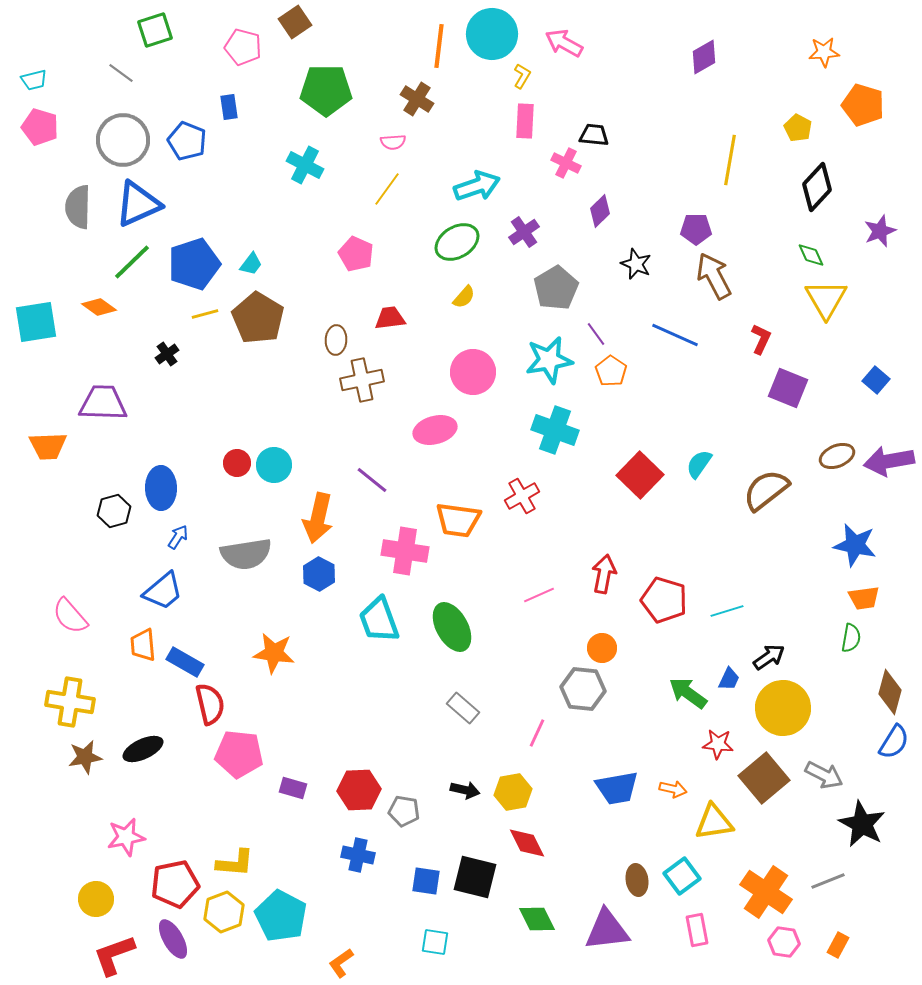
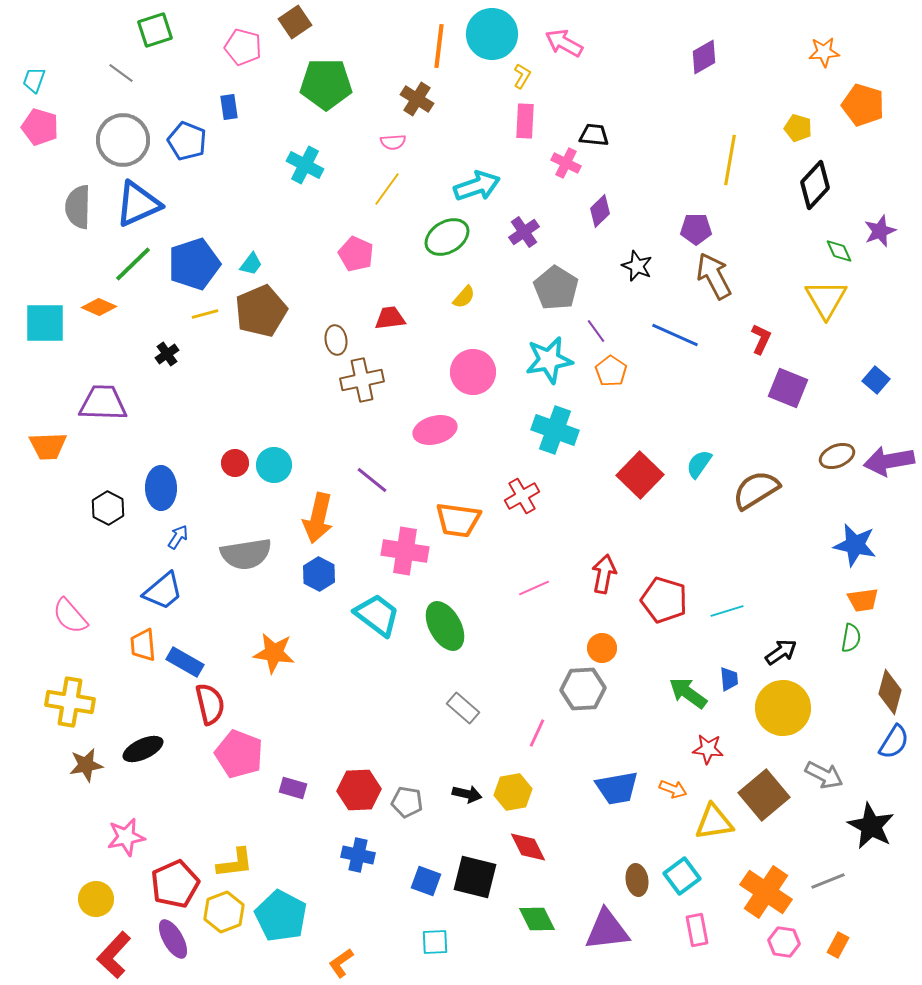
cyan trapezoid at (34, 80): rotated 124 degrees clockwise
green pentagon at (326, 90): moved 6 px up
yellow pentagon at (798, 128): rotated 12 degrees counterclockwise
black diamond at (817, 187): moved 2 px left, 2 px up
green ellipse at (457, 242): moved 10 px left, 5 px up
green diamond at (811, 255): moved 28 px right, 4 px up
green line at (132, 262): moved 1 px right, 2 px down
black star at (636, 264): moved 1 px right, 2 px down
gray pentagon at (556, 288): rotated 9 degrees counterclockwise
orange diamond at (99, 307): rotated 12 degrees counterclockwise
brown pentagon at (258, 318): moved 3 px right, 7 px up; rotated 18 degrees clockwise
cyan square at (36, 322): moved 9 px right, 1 px down; rotated 9 degrees clockwise
purple line at (596, 334): moved 3 px up
brown ellipse at (336, 340): rotated 12 degrees counterclockwise
red circle at (237, 463): moved 2 px left
brown semicircle at (766, 490): moved 10 px left; rotated 6 degrees clockwise
black hexagon at (114, 511): moved 6 px left, 3 px up; rotated 16 degrees counterclockwise
pink line at (539, 595): moved 5 px left, 7 px up
orange trapezoid at (864, 598): moved 1 px left, 2 px down
cyan trapezoid at (379, 620): moved 2 px left, 5 px up; rotated 147 degrees clockwise
green ellipse at (452, 627): moved 7 px left, 1 px up
black arrow at (769, 657): moved 12 px right, 5 px up
blue trapezoid at (729, 679): rotated 30 degrees counterclockwise
gray hexagon at (583, 689): rotated 9 degrees counterclockwise
red star at (718, 744): moved 10 px left, 5 px down
pink pentagon at (239, 754): rotated 15 degrees clockwise
brown star at (85, 757): moved 1 px right, 8 px down
brown square at (764, 778): moved 17 px down
orange arrow at (673, 789): rotated 8 degrees clockwise
black arrow at (465, 790): moved 2 px right, 4 px down
gray pentagon at (404, 811): moved 3 px right, 9 px up
black star at (862, 824): moved 9 px right, 2 px down
red diamond at (527, 843): moved 1 px right, 4 px down
yellow L-shape at (235, 863): rotated 12 degrees counterclockwise
blue square at (426, 881): rotated 12 degrees clockwise
red pentagon at (175, 884): rotated 12 degrees counterclockwise
cyan square at (435, 942): rotated 12 degrees counterclockwise
red L-shape at (114, 955): rotated 27 degrees counterclockwise
